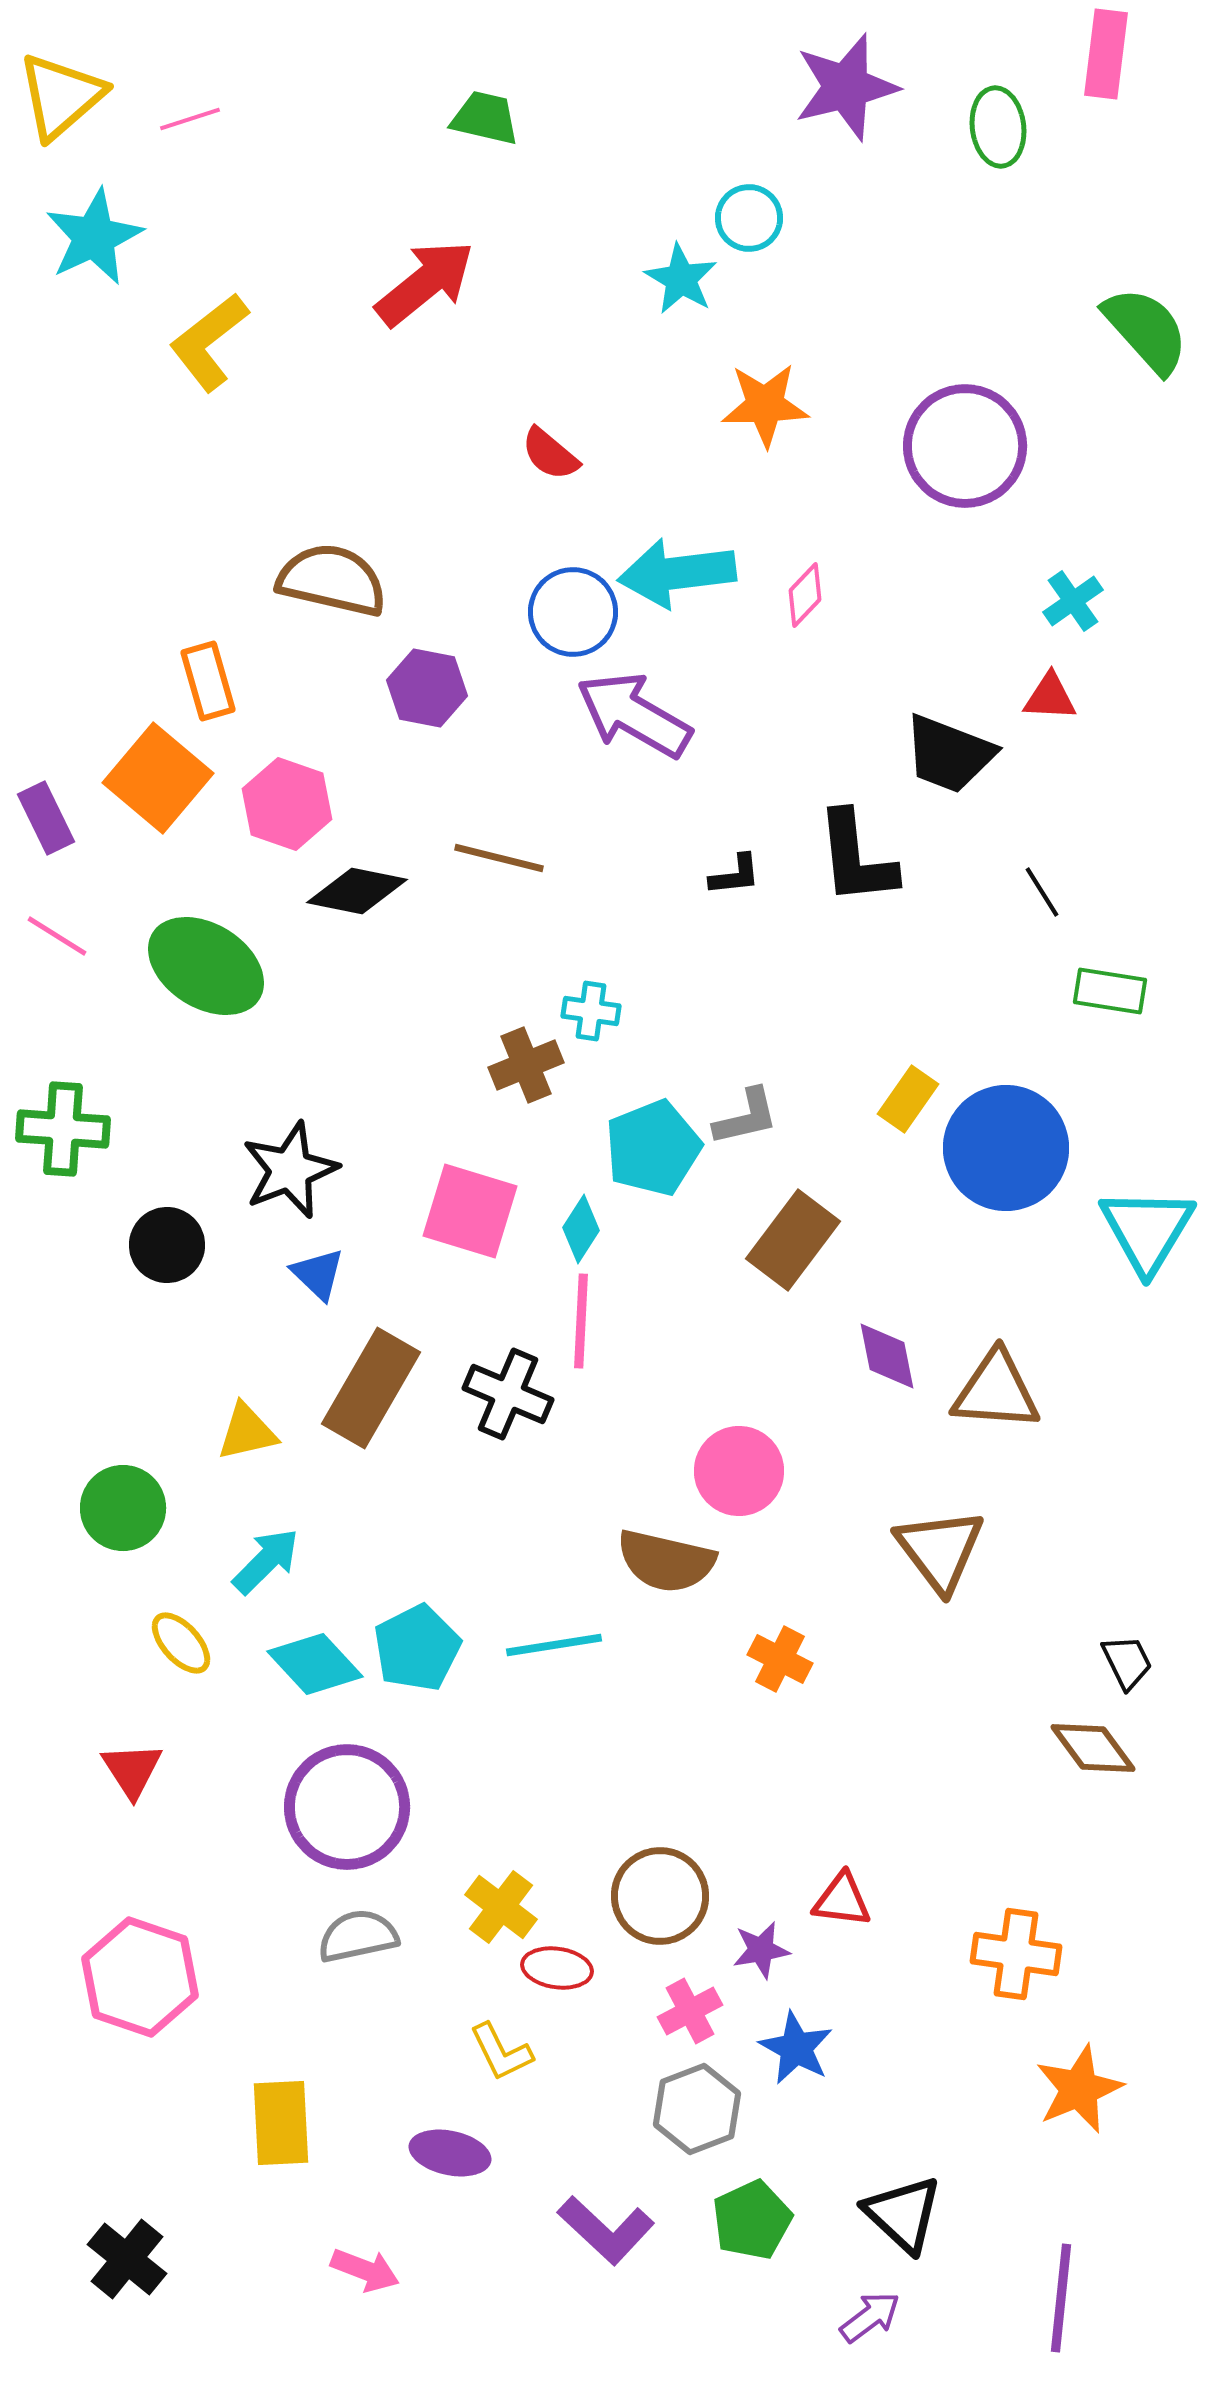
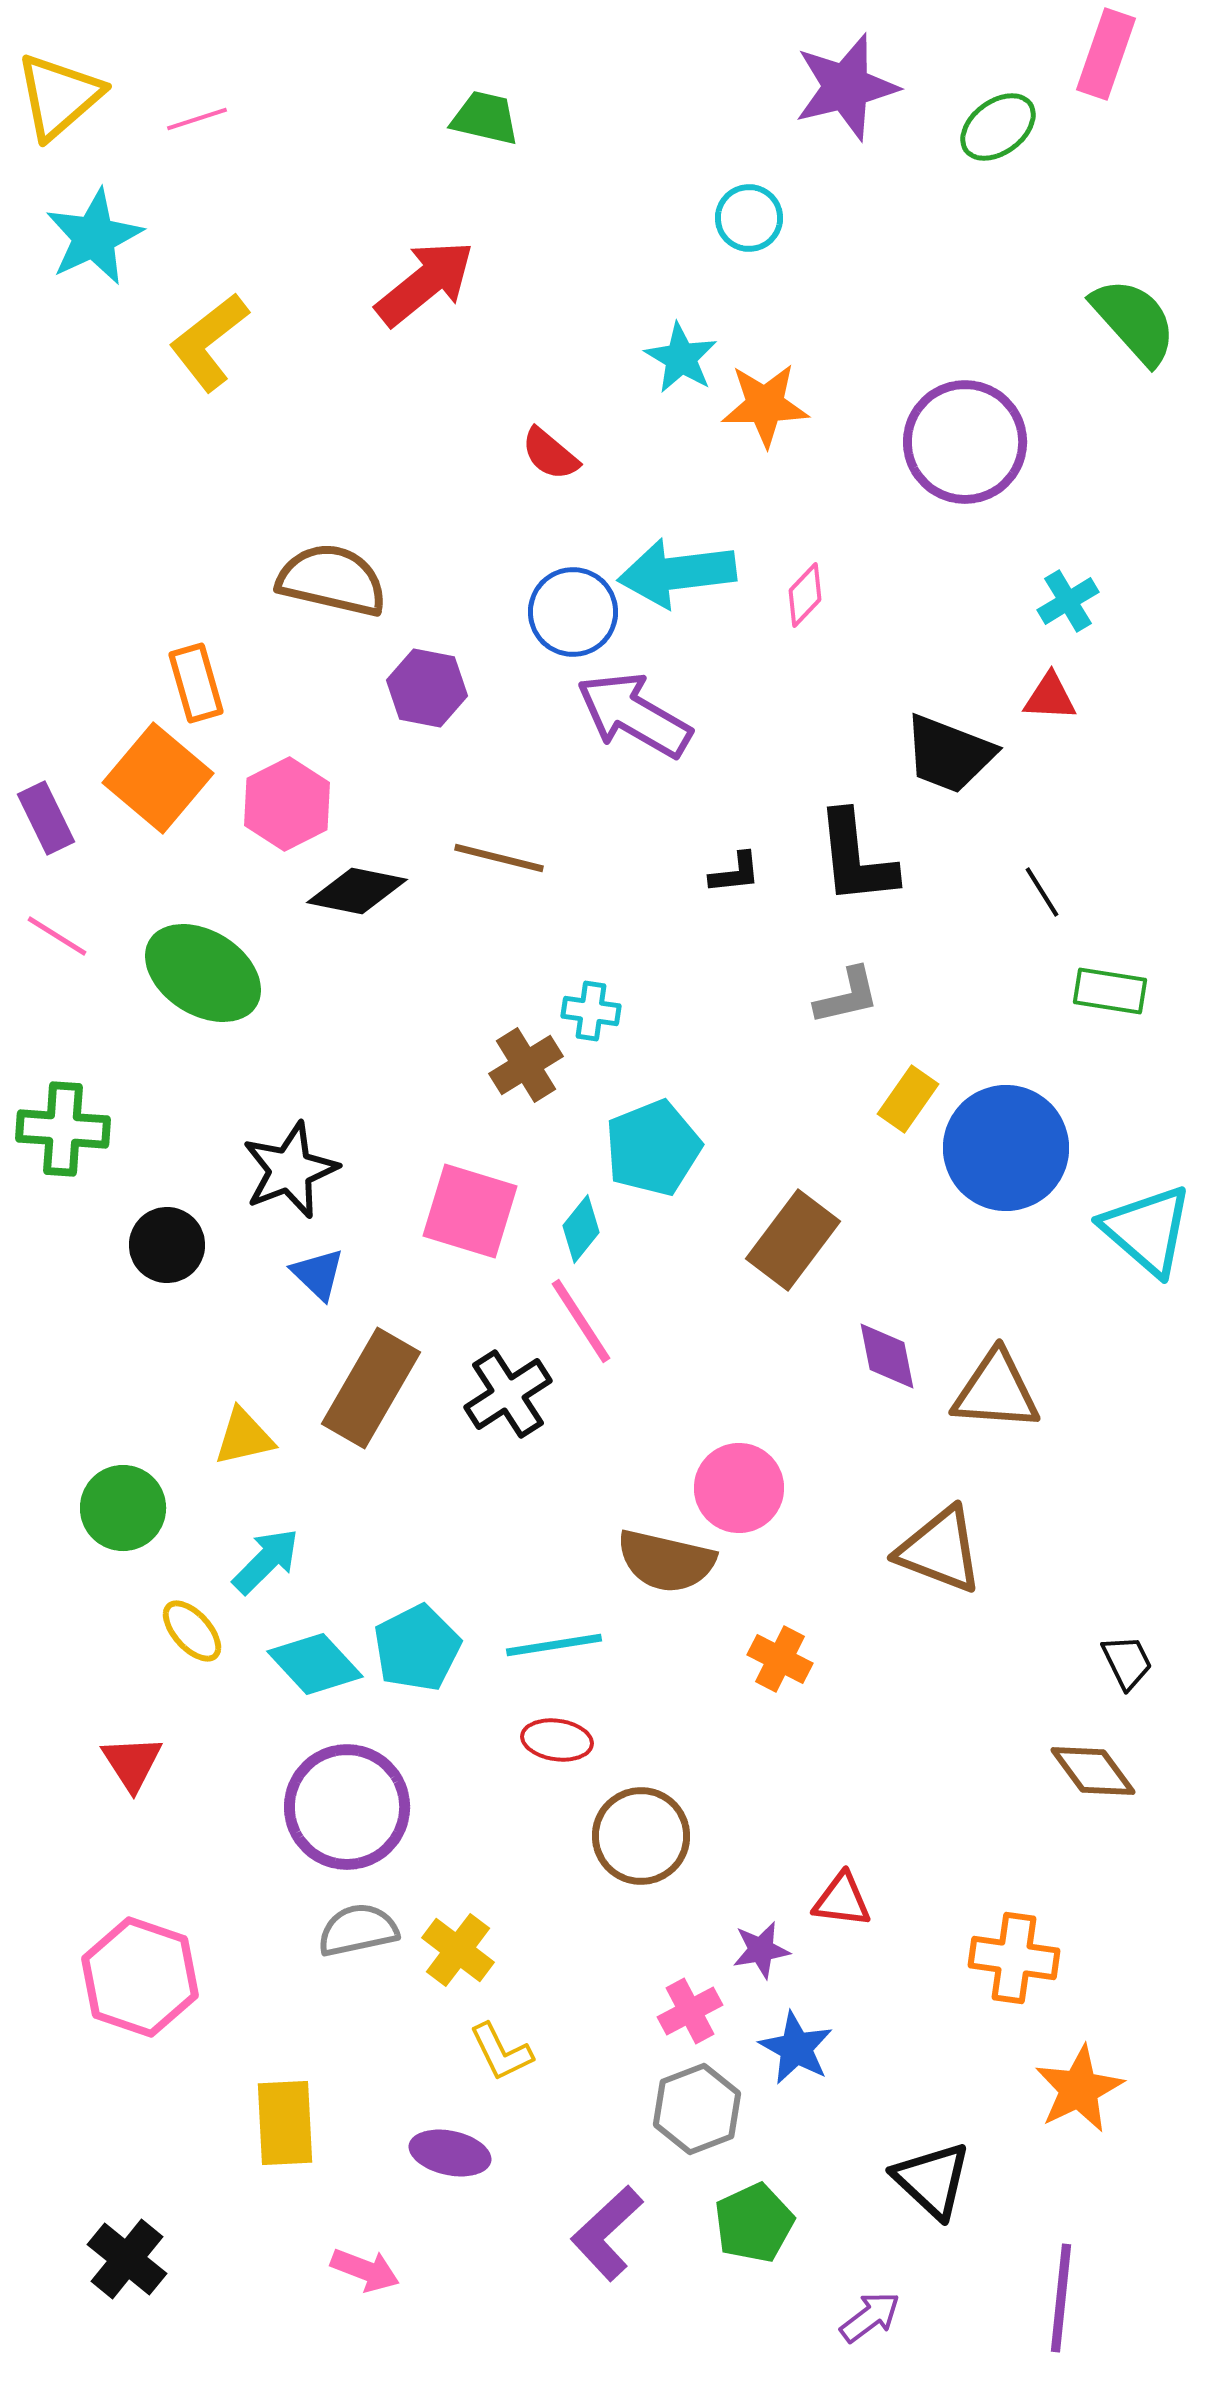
pink rectangle at (1106, 54): rotated 12 degrees clockwise
yellow triangle at (61, 96): moved 2 px left
pink line at (190, 119): moved 7 px right
green ellipse at (998, 127): rotated 60 degrees clockwise
cyan star at (681, 279): moved 79 px down
green semicircle at (1146, 330): moved 12 px left, 9 px up
purple circle at (965, 446): moved 4 px up
cyan cross at (1073, 601): moved 5 px left; rotated 4 degrees clockwise
orange rectangle at (208, 681): moved 12 px left, 2 px down
pink hexagon at (287, 804): rotated 14 degrees clockwise
black L-shape at (735, 875): moved 2 px up
green ellipse at (206, 966): moved 3 px left, 7 px down
brown cross at (526, 1065): rotated 10 degrees counterclockwise
gray L-shape at (746, 1117): moved 101 px right, 121 px up
cyan diamond at (581, 1229): rotated 6 degrees clockwise
cyan triangle at (1147, 1230): rotated 20 degrees counterclockwise
pink line at (581, 1321): rotated 36 degrees counterclockwise
black cross at (508, 1394): rotated 34 degrees clockwise
yellow triangle at (247, 1432): moved 3 px left, 5 px down
pink circle at (739, 1471): moved 17 px down
brown triangle at (940, 1550): rotated 32 degrees counterclockwise
yellow ellipse at (181, 1643): moved 11 px right, 12 px up
brown diamond at (1093, 1748): moved 23 px down
red triangle at (132, 1770): moved 7 px up
brown circle at (660, 1896): moved 19 px left, 60 px up
yellow cross at (501, 1907): moved 43 px left, 43 px down
gray semicircle at (358, 1936): moved 6 px up
orange cross at (1016, 1954): moved 2 px left, 4 px down
red ellipse at (557, 1968): moved 228 px up
orange star at (1079, 2089): rotated 4 degrees counterclockwise
yellow rectangle at (281, 2123): moved 4 px right
black triangle at (903, 2214): moved 29 px right, 34 px up
green pentagon at (752, 2220): moved 2 px right, 3 px down
purple L-shape at (606, 2230): moved 1 px right, 3 px down; rotated 94 degrees clockwise
